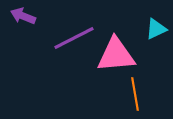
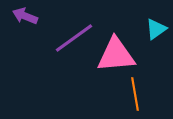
purple arrow: moved 2 px right
cyan triangle: rotated 10 degrees counterclockwise
purple line: rotated 9 degrees counterclockwise
